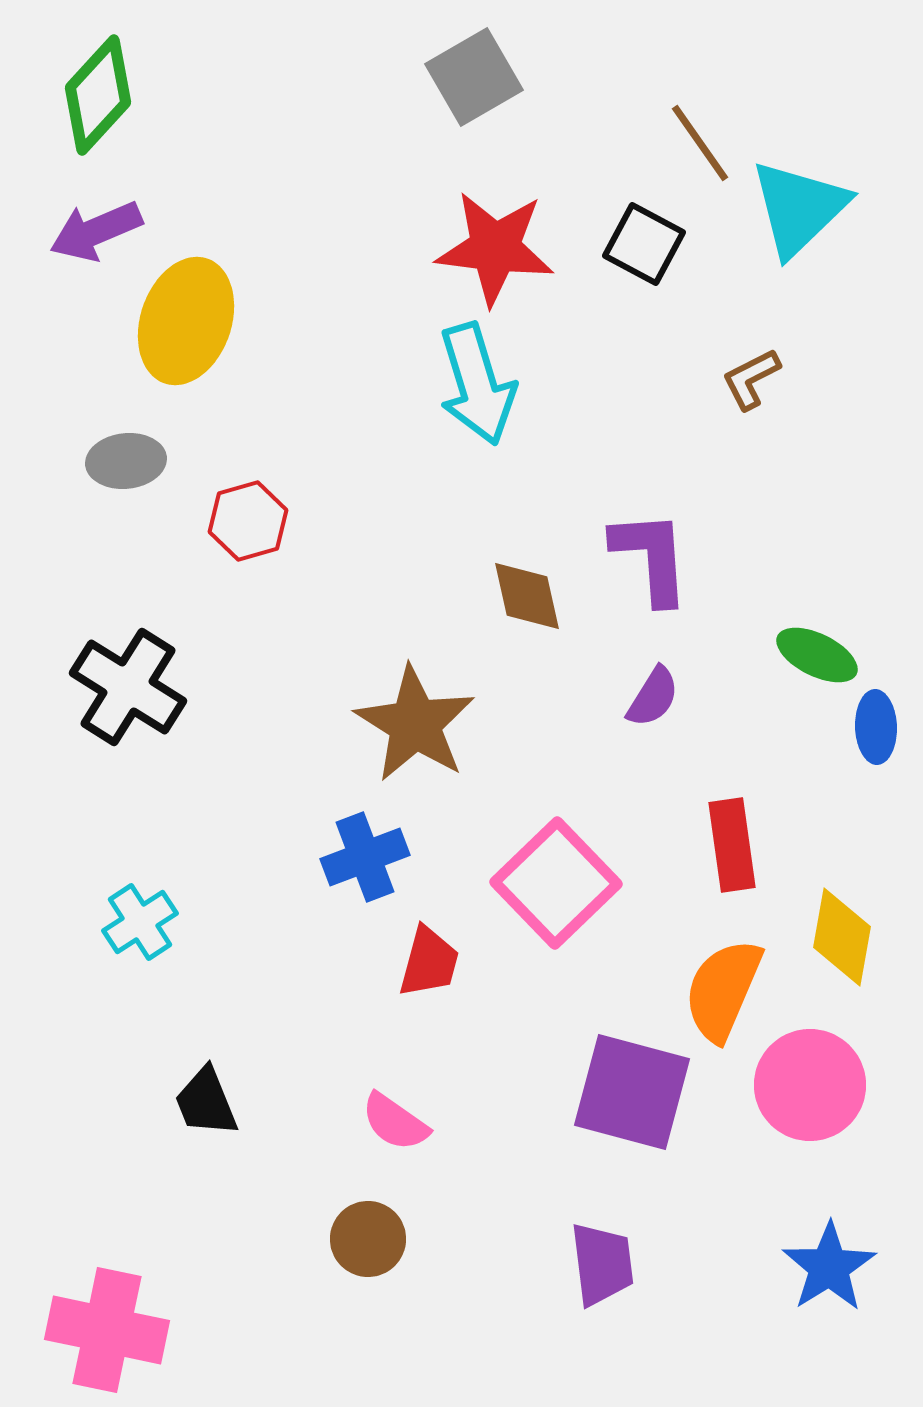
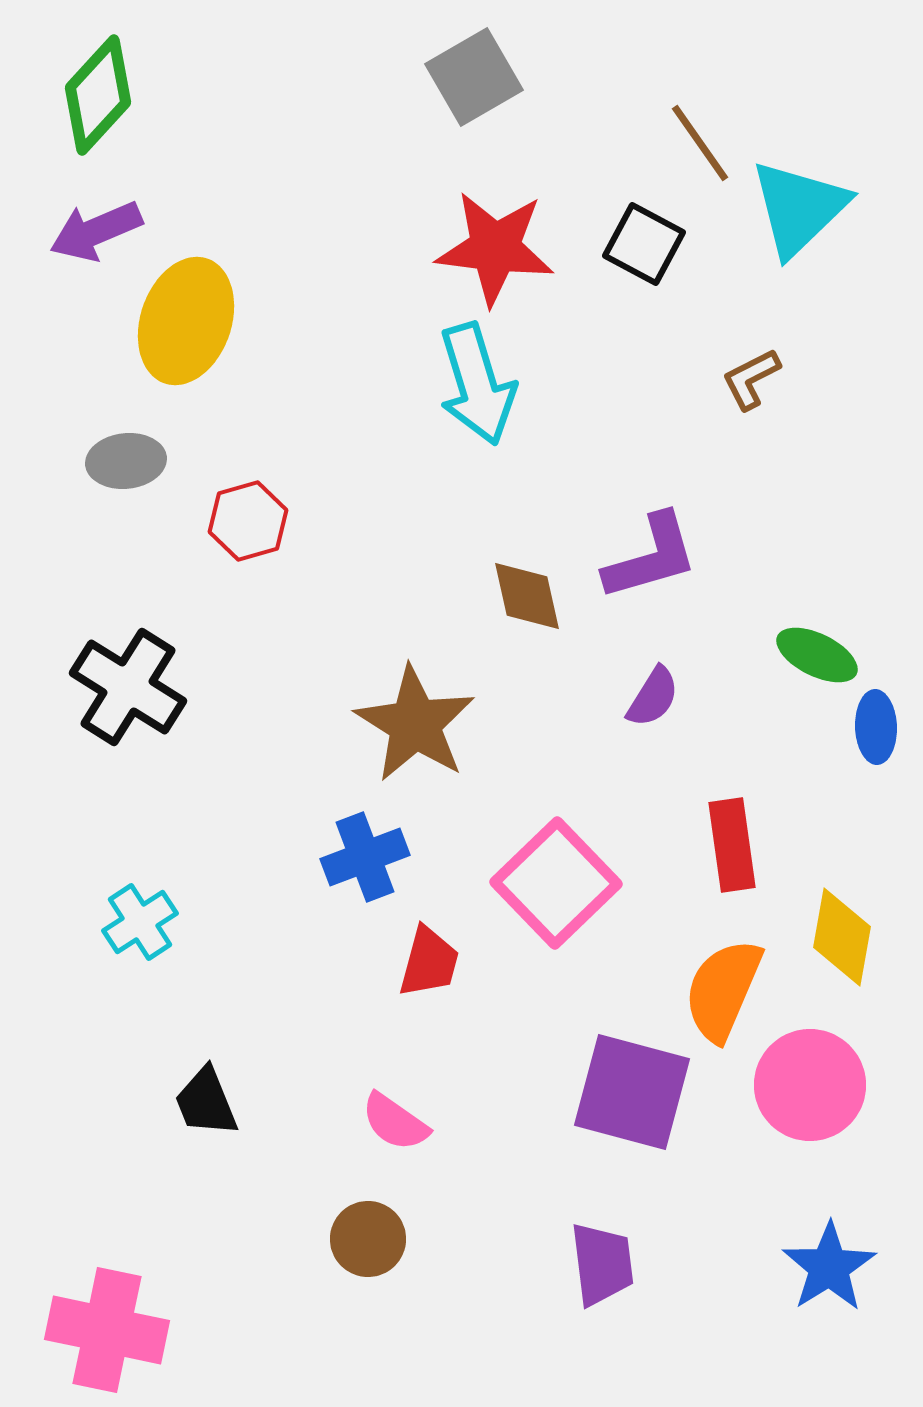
purple L-shape: rotated 78 degrees clockwise
